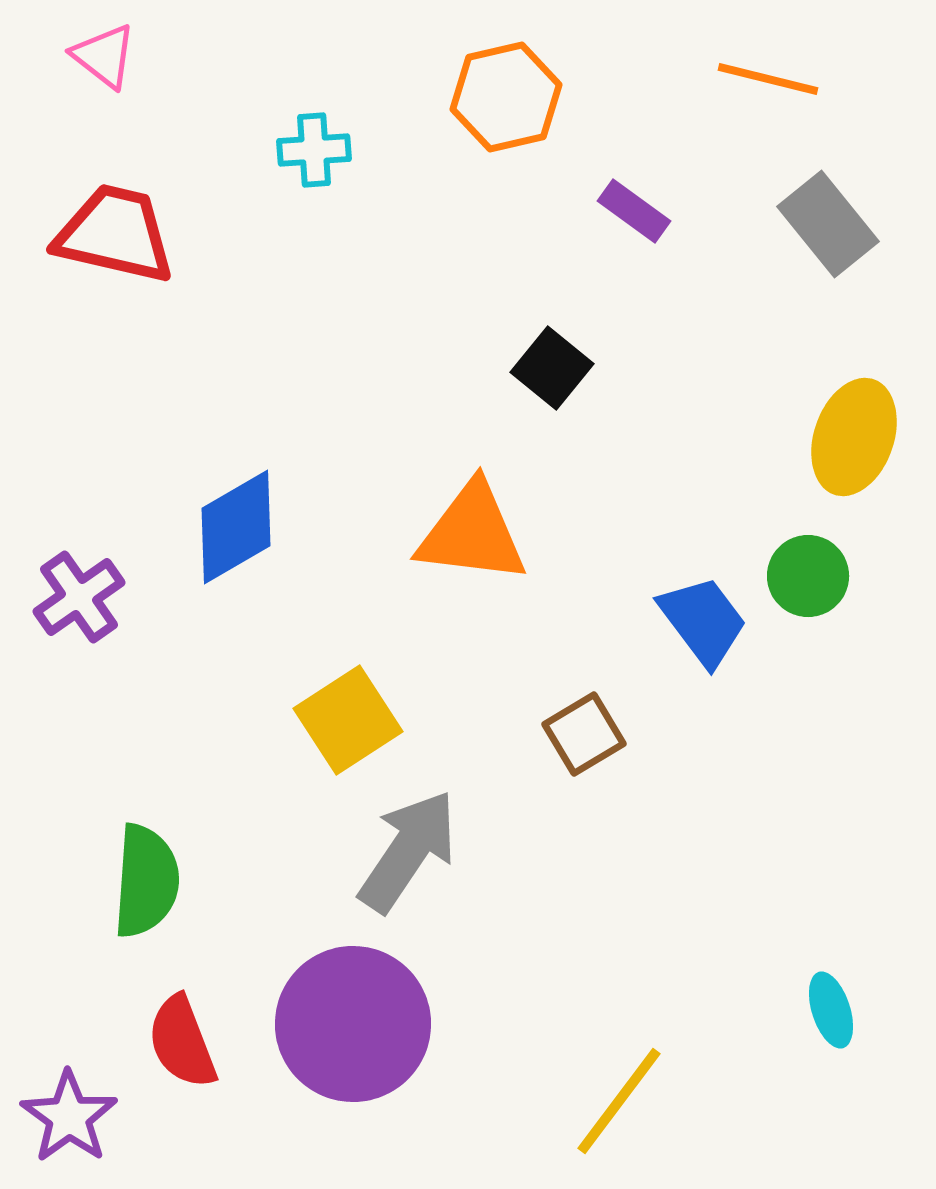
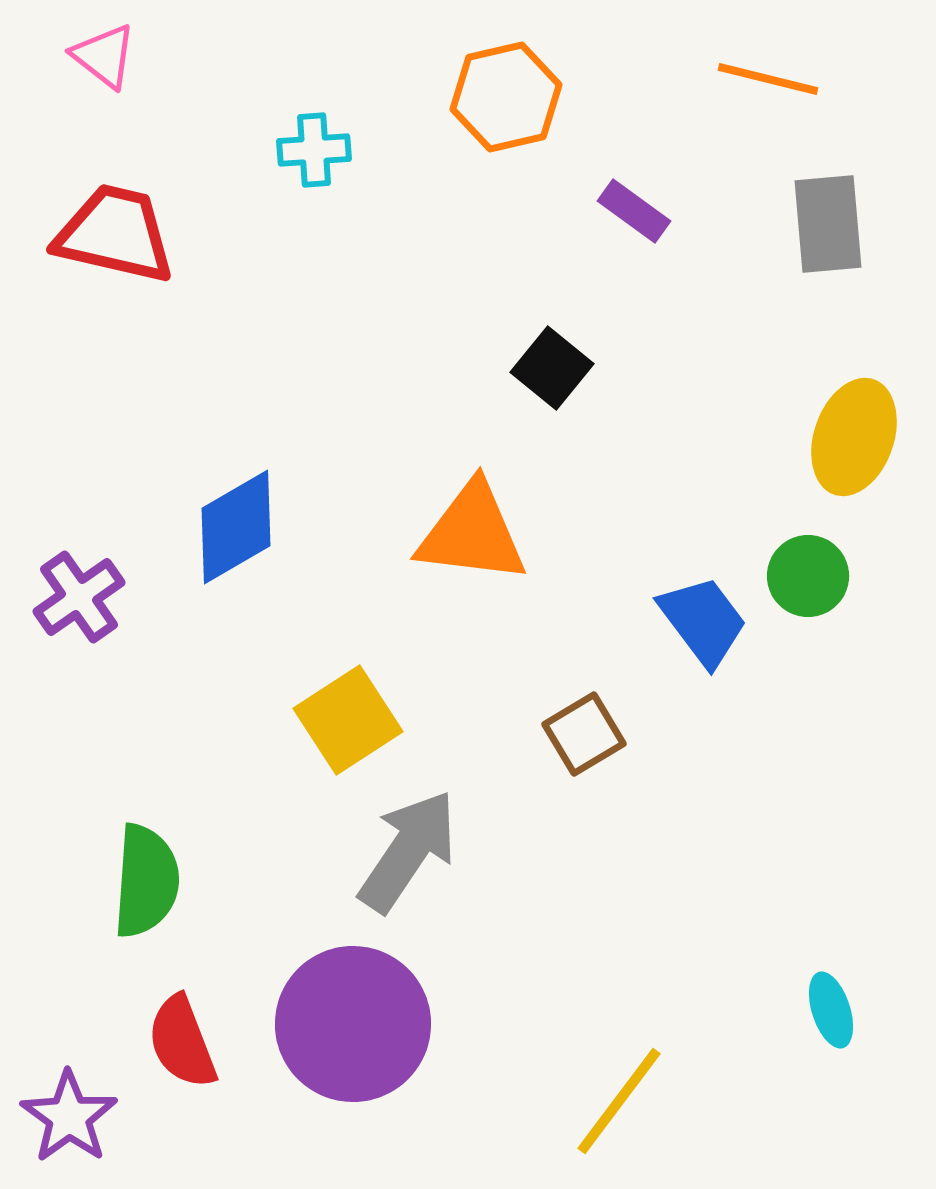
gray rectangle: rotated 34 degrees clockwise
